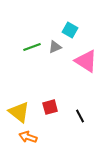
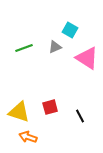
green line: moved 8 px left, 1 px down
pink triangle: moved 1 px right, 3 px up
yellow triangle: rotated 20 degrees counterclockwise
